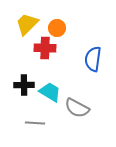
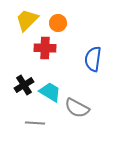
yellow trapezoid: moved 4 px up
orange circle: moved 1 px right, 5 px up
black cross: rotated 30 degrees counterclockwise
